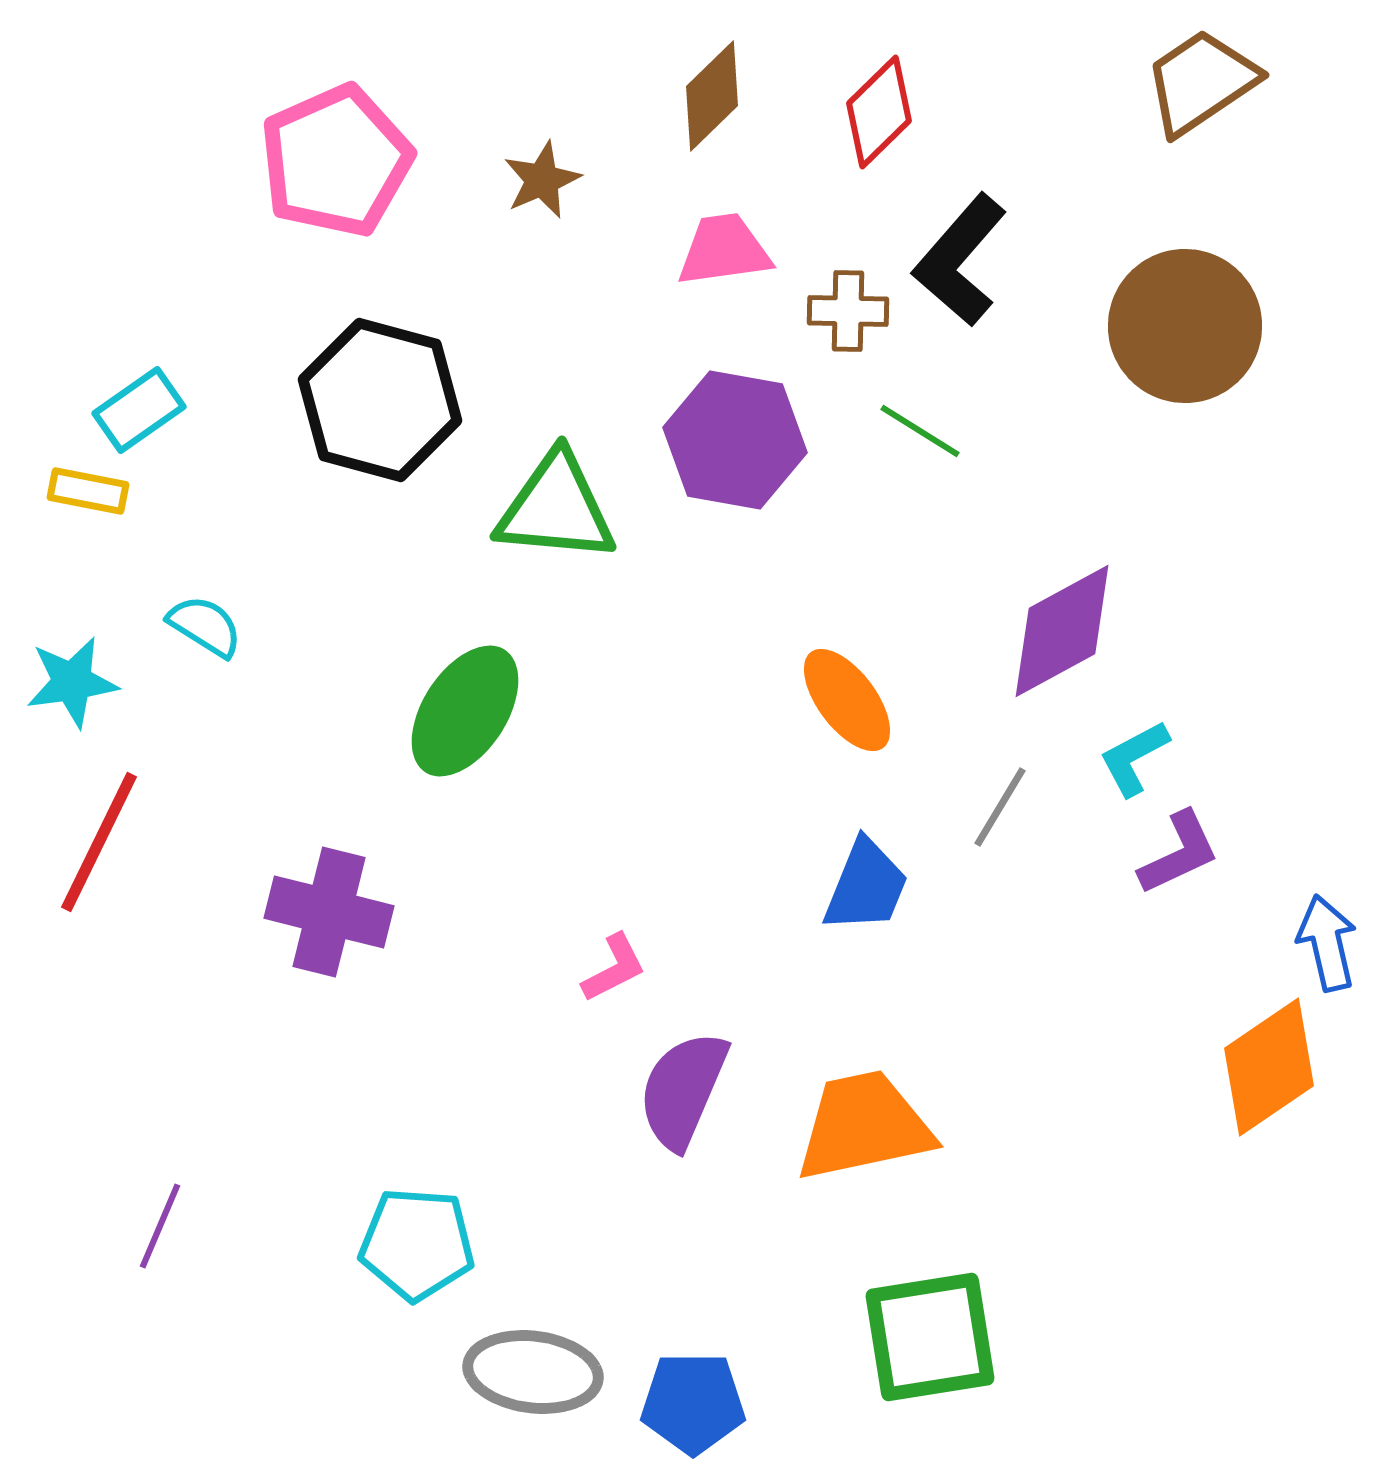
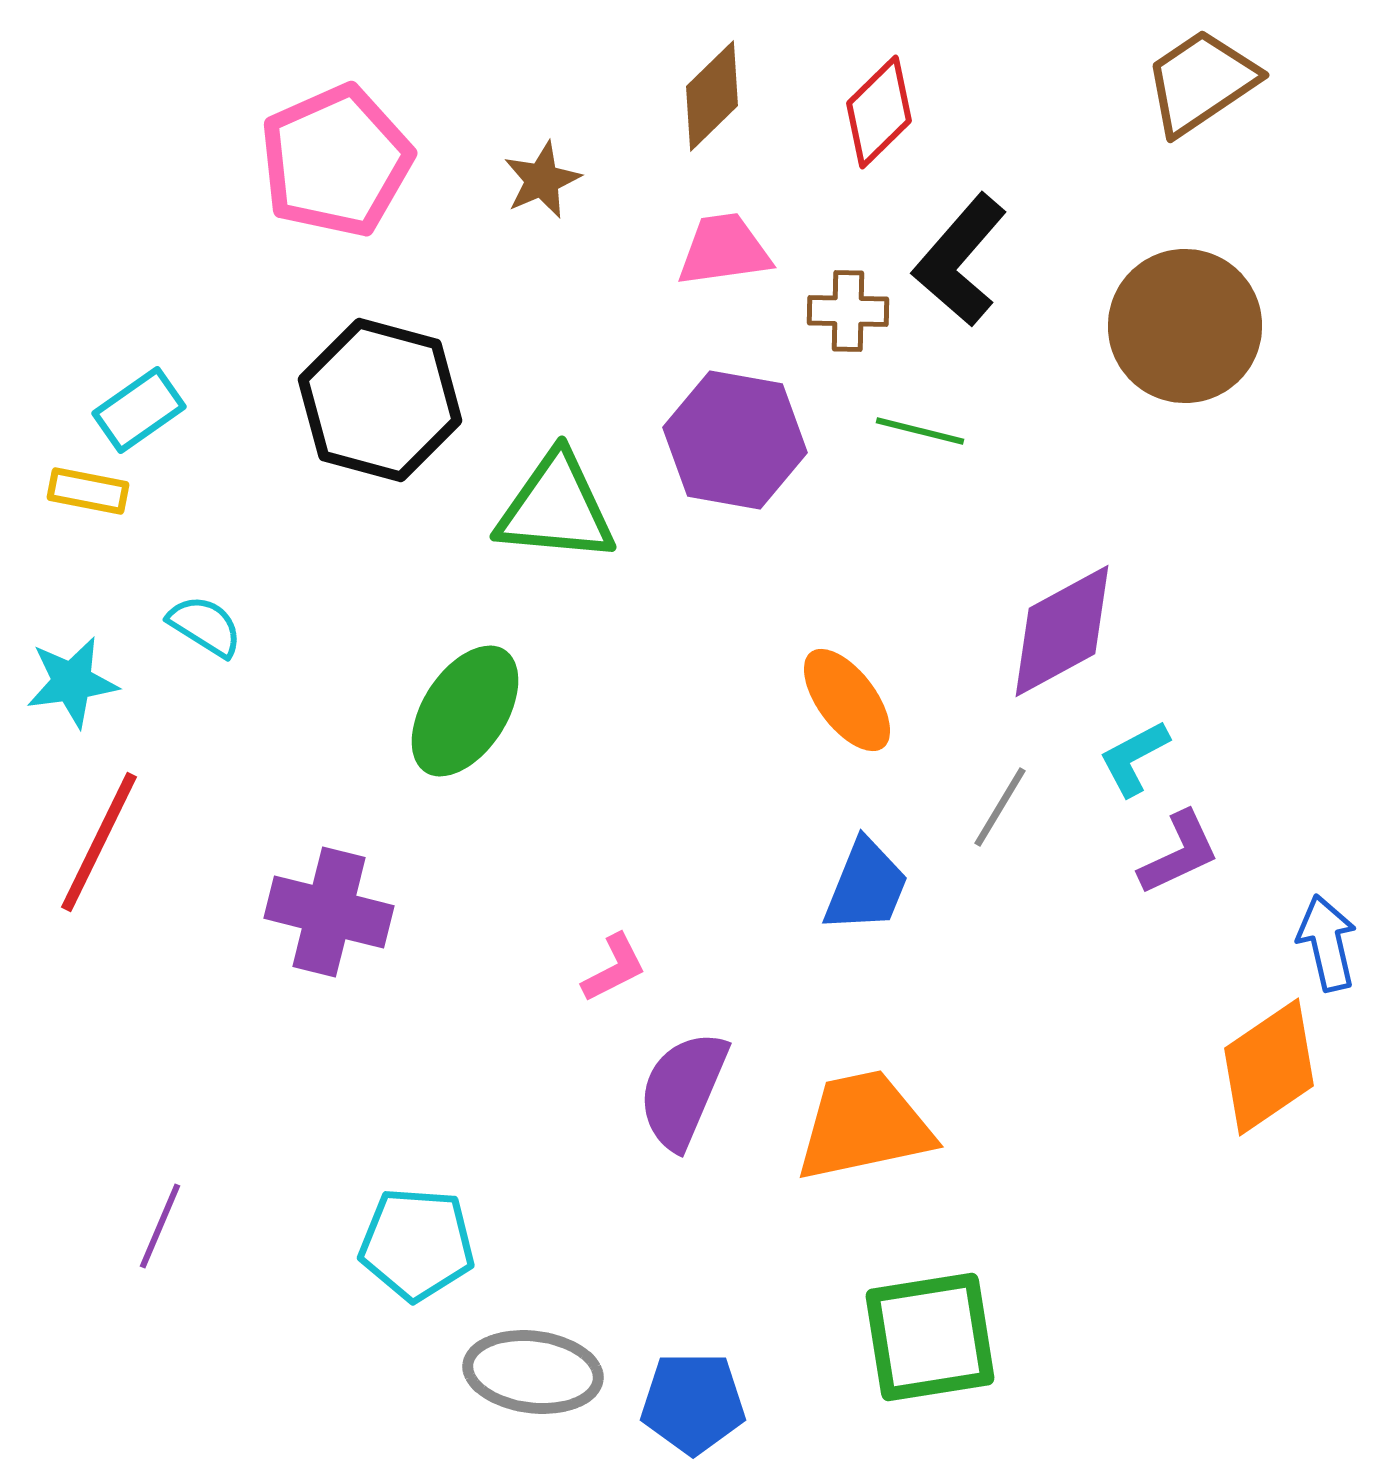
green line: rotated 18 degrees counterclockwise
